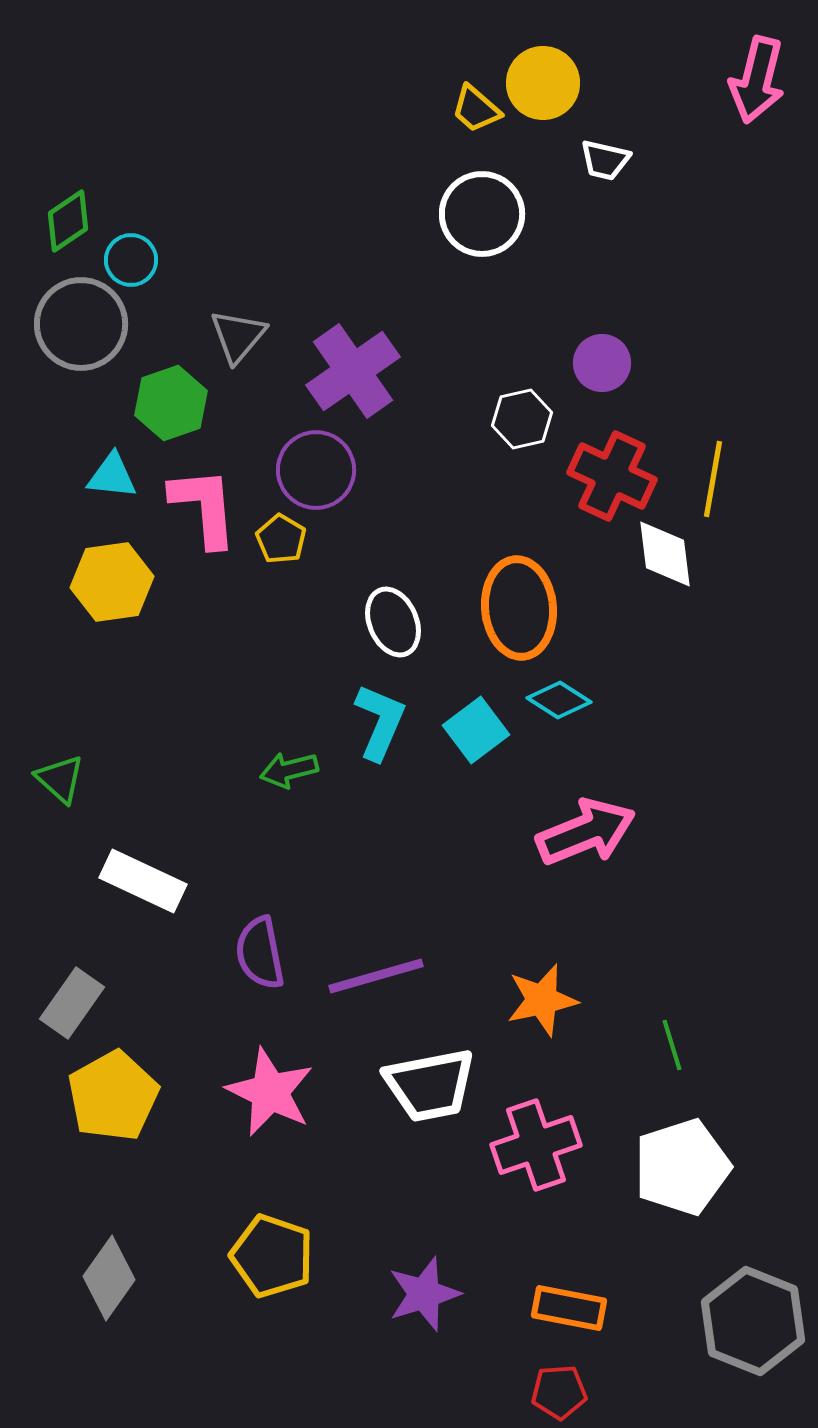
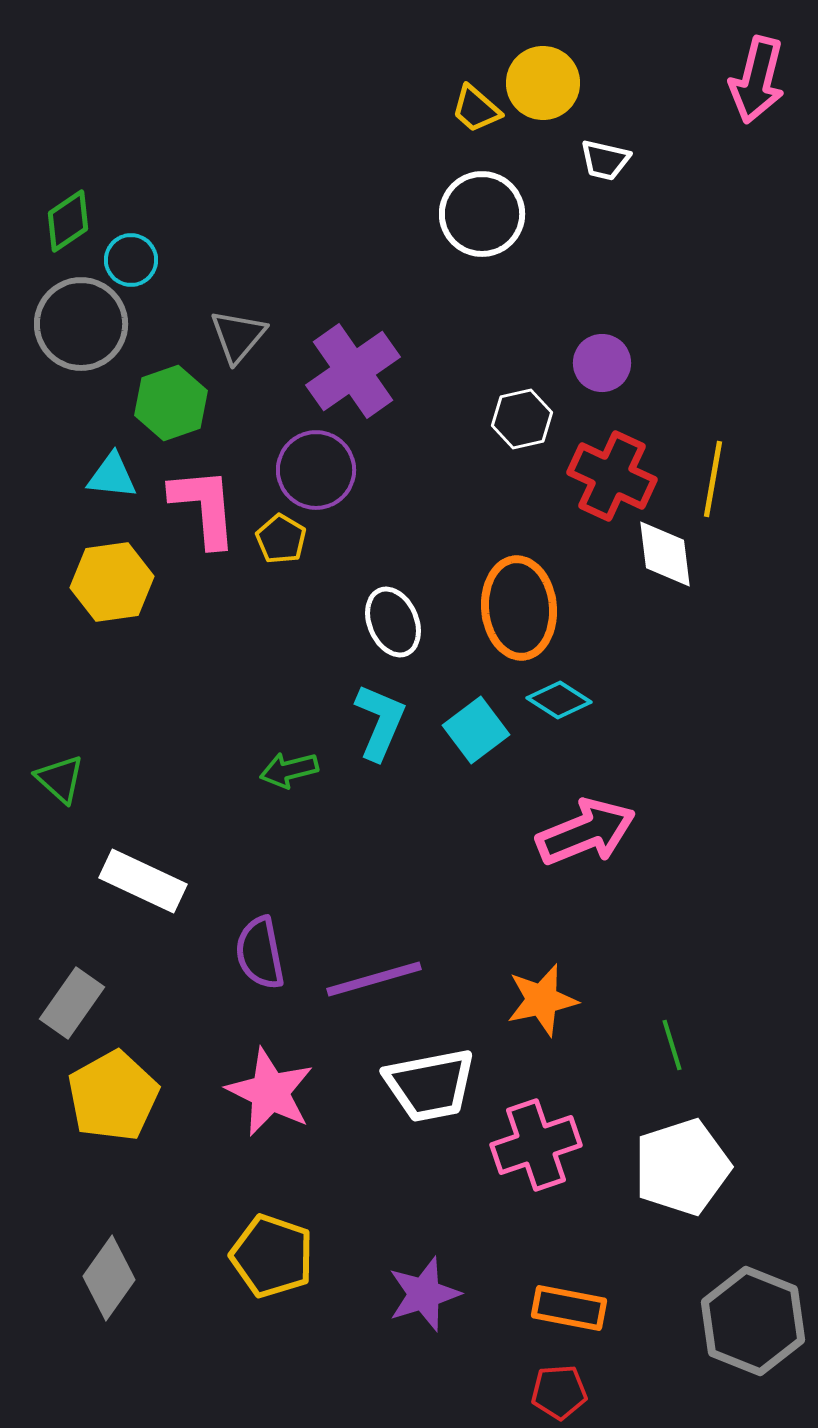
purple line at (376, 976): moved 2 px left, 3 px down
